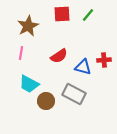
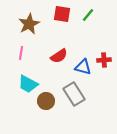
red square: rotated 12 degrees clockwise
brown star: moved 1 px right, 2 px up
cyan trapezoid: moved 1 px left
gray rectangle: rotated 30 degrees clockwise
